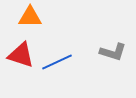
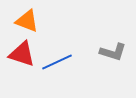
orange triangle: moved 3 px left, 4 px down; rotated 20 degrees clockwise
red triangle: moved 1 px right, 1 px up
